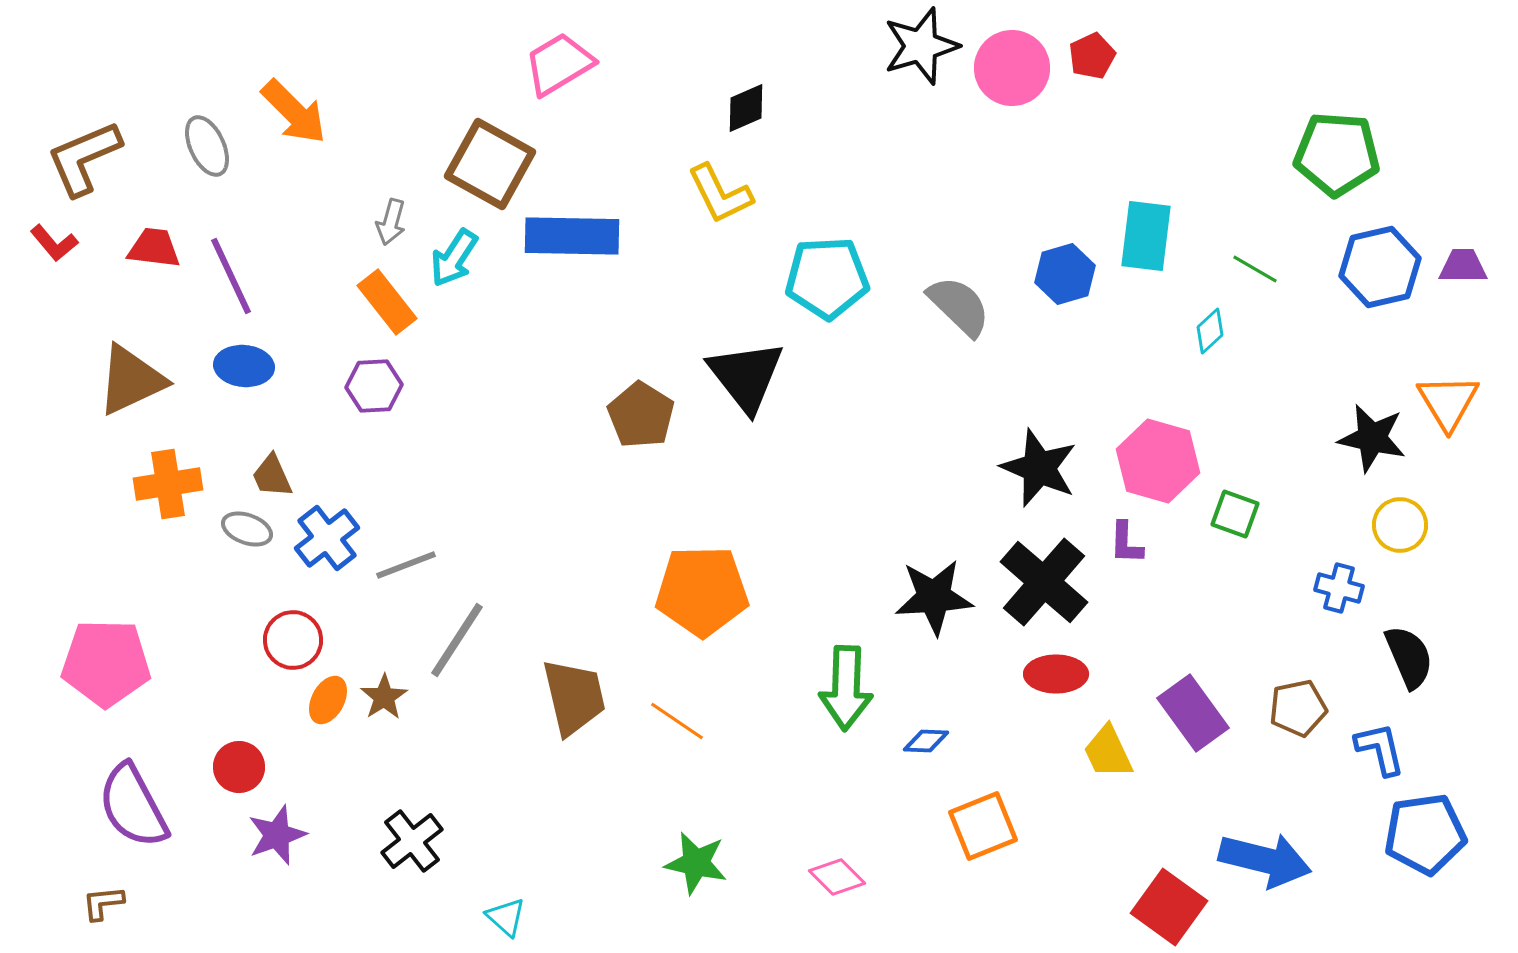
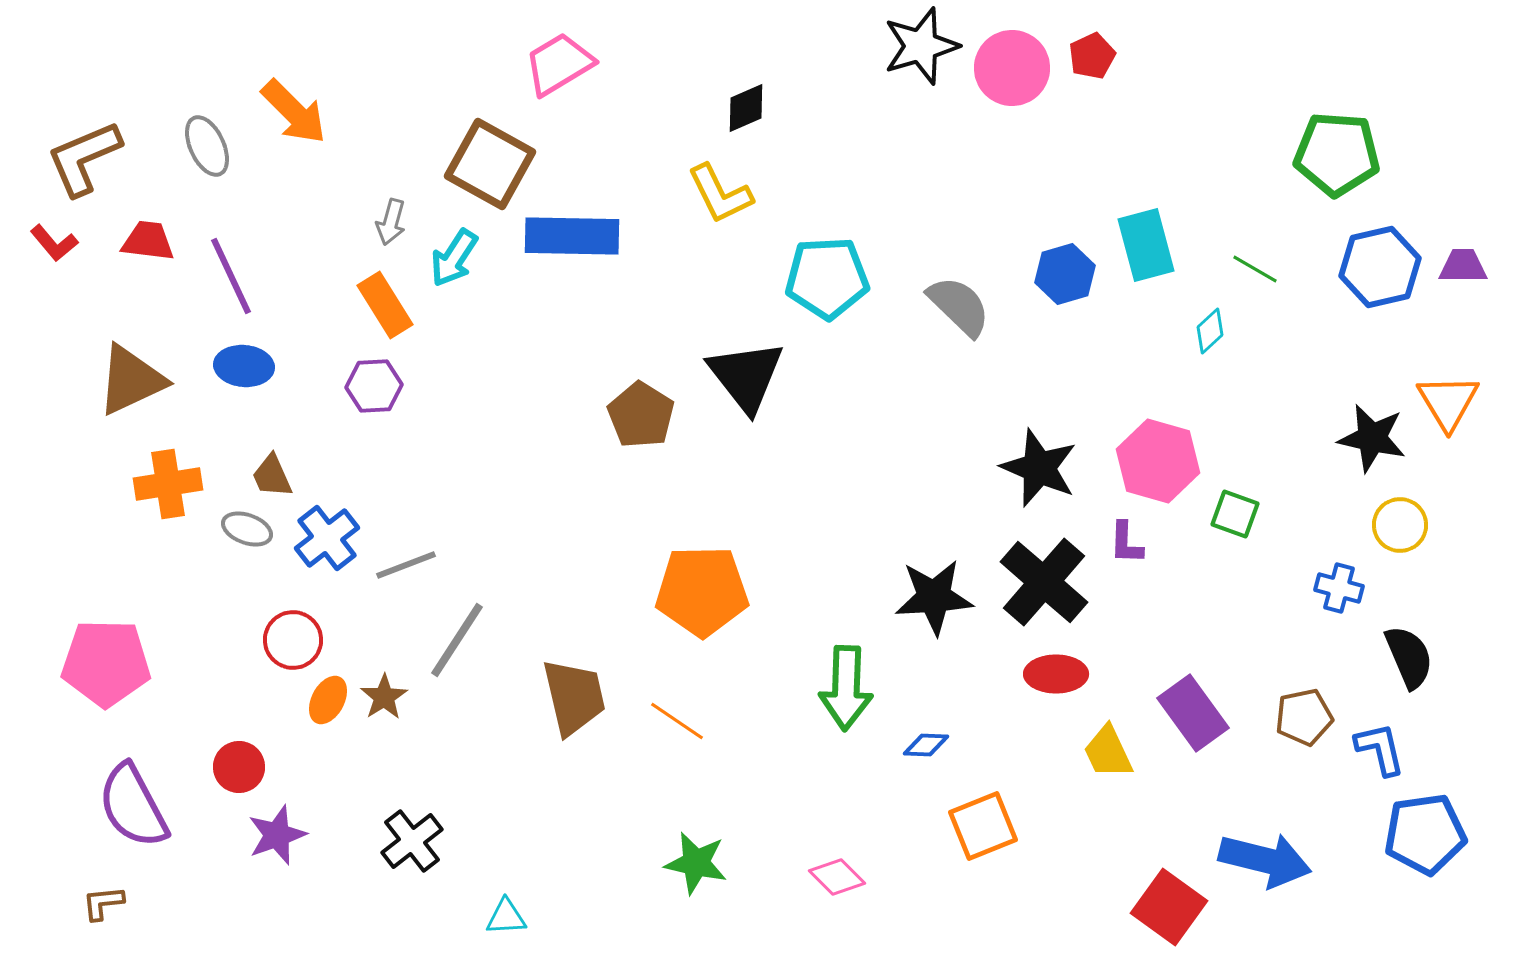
cyan rectangle at (1146, 236): moved 9 px down; rotated 22 degrees counterclockwise
red trapezoid at (154, 248): moved 6 px left, 7 px up
orange rectangle at (387, 302): moved 2 px left, 3 px down; rotated 6 degrees clockwise
brown pentagon at (1298, 708): moved 6 px right, 9 px down
blue diamond at (926, 741): moved 4 px down
cyan triangle at (506, 917): rotated 45 degrees counterclockwise
